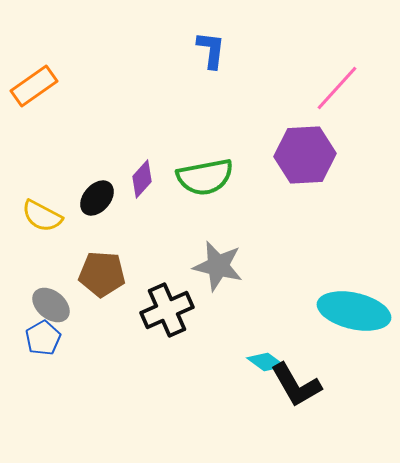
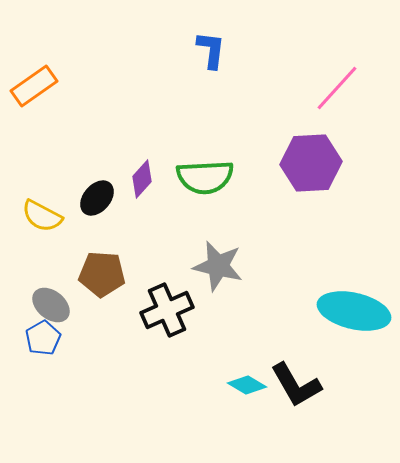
purple hexagon: moved 6 px right, 8 px down
green semicircle: rotated 8 degrees clockwise
cyan diamond: moved 19 px left, 23 px down; rotated 6 degrees counterclockwise
